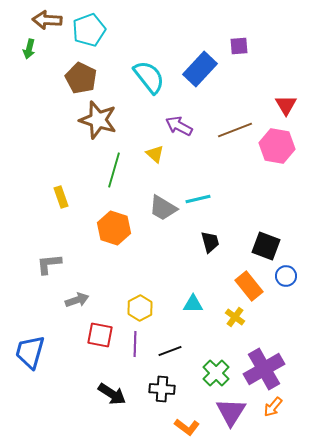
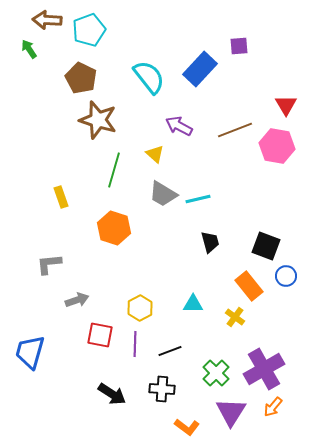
green arrow: rotated 132 degrees clockwise
gray trapezoid: moved 14 px up
